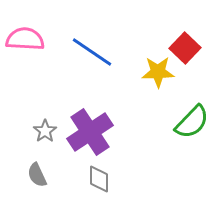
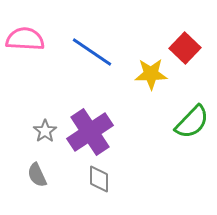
yellow star: moved 7 px left, 2 px down
